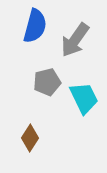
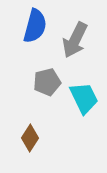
gray arrow: rotated 9 degrees counterclockwise
